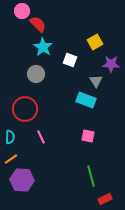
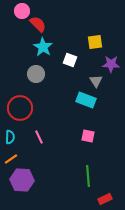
yellow square: rotated 21 degrees clockwise
red circle: moved 5 px left, 1 px up
pink line: moved 2 px left
green line: moved 3 px left; rotated 10 degrees clockwise
